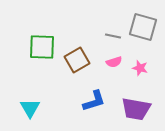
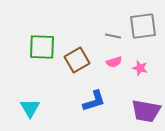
gray square: moved 1 px up; rotated 24 degrees counterclockwise
purple trapezoid: moved 10 px right, 2 px down
